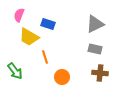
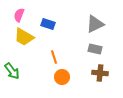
yellow trapezoid: moved 5 px left
orange line: moved 9 px right
green arrow: moved 3 px left
